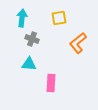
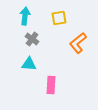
cyan arrow: moved 3 px right, 2 px up
gray cross: rotated 16 degrees clockwise
pink rectangle: moved 2 px down
